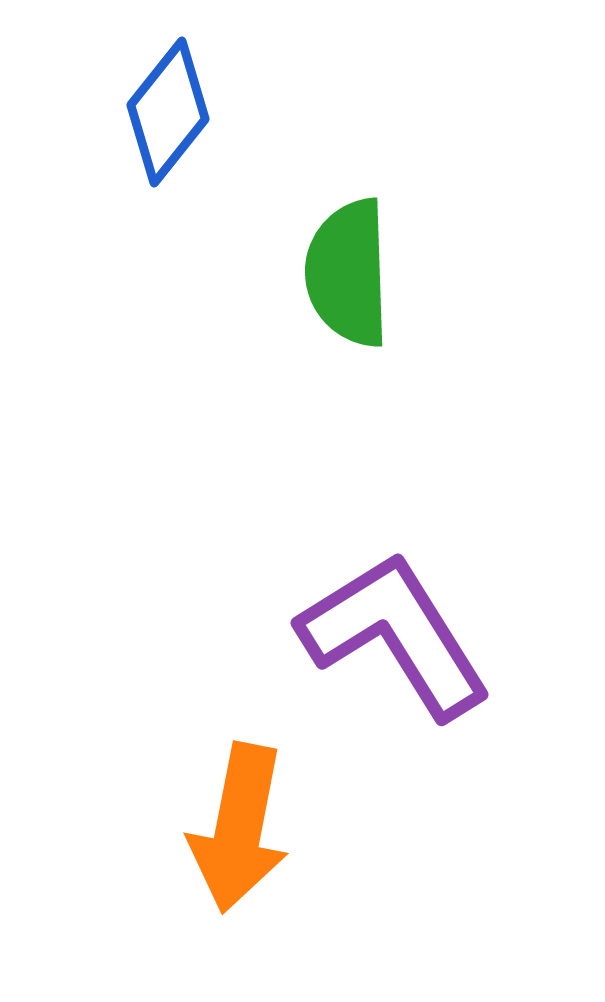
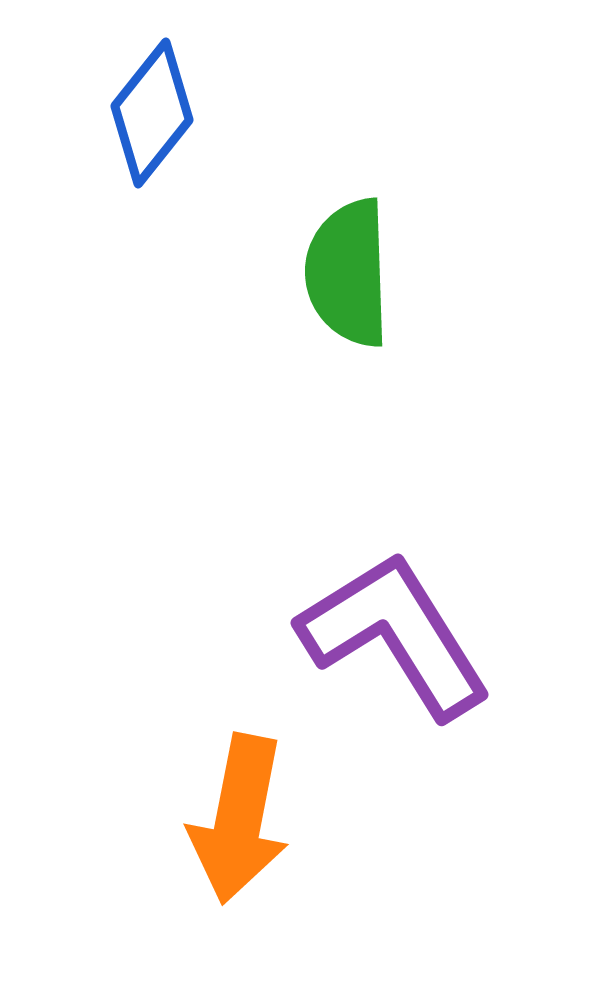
blue diamond: moved 16 px left, 1 px down
orange arrow: moved 9 px up
